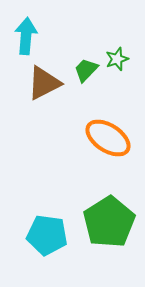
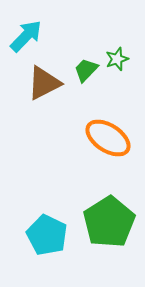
cyan arrow: rotated 39 degrees clockwise
cyan pentagon: rotated 18 degrees clockwise
